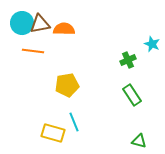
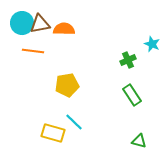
cyan line: rotated 24 degrees counterclockwise
